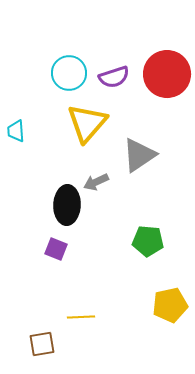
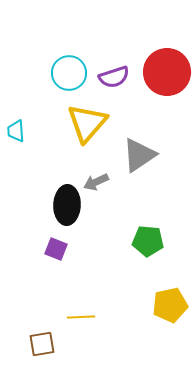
red circle: moved 2 px up
